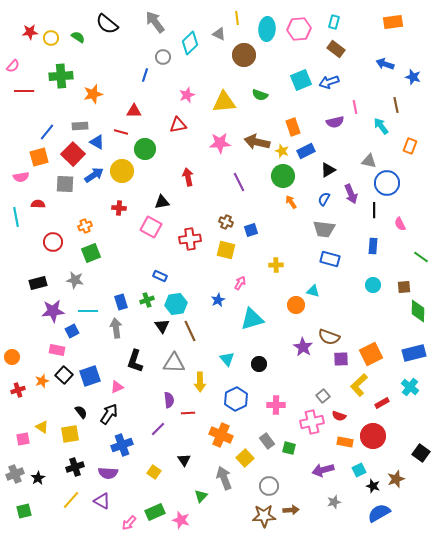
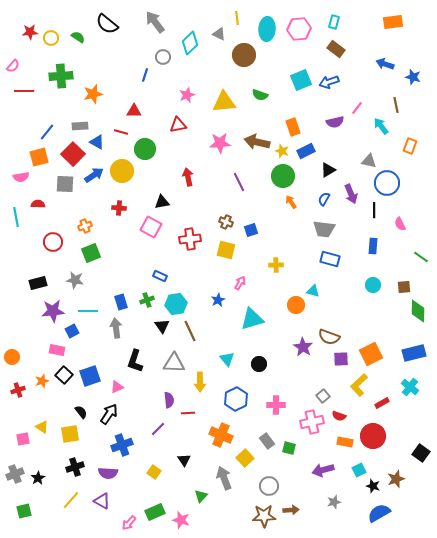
pink line at (355, 107): moved 2 px right, 1 px down; rotated 48 degrees clockwise
